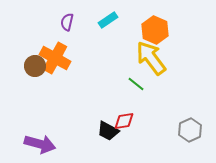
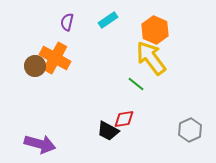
red diamond: moved 2 px up
